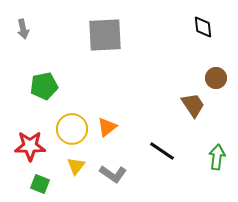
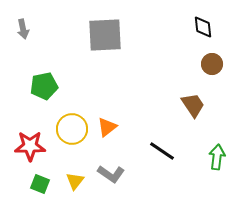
brown circle: moved 4 px left, 14 px up
yellow triangle: moved 1 px left, 15 px down
gray L-shape: moved 2 px left
